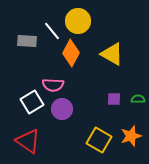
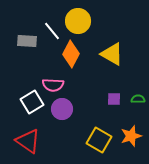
orange diamond: moved 1 px down
